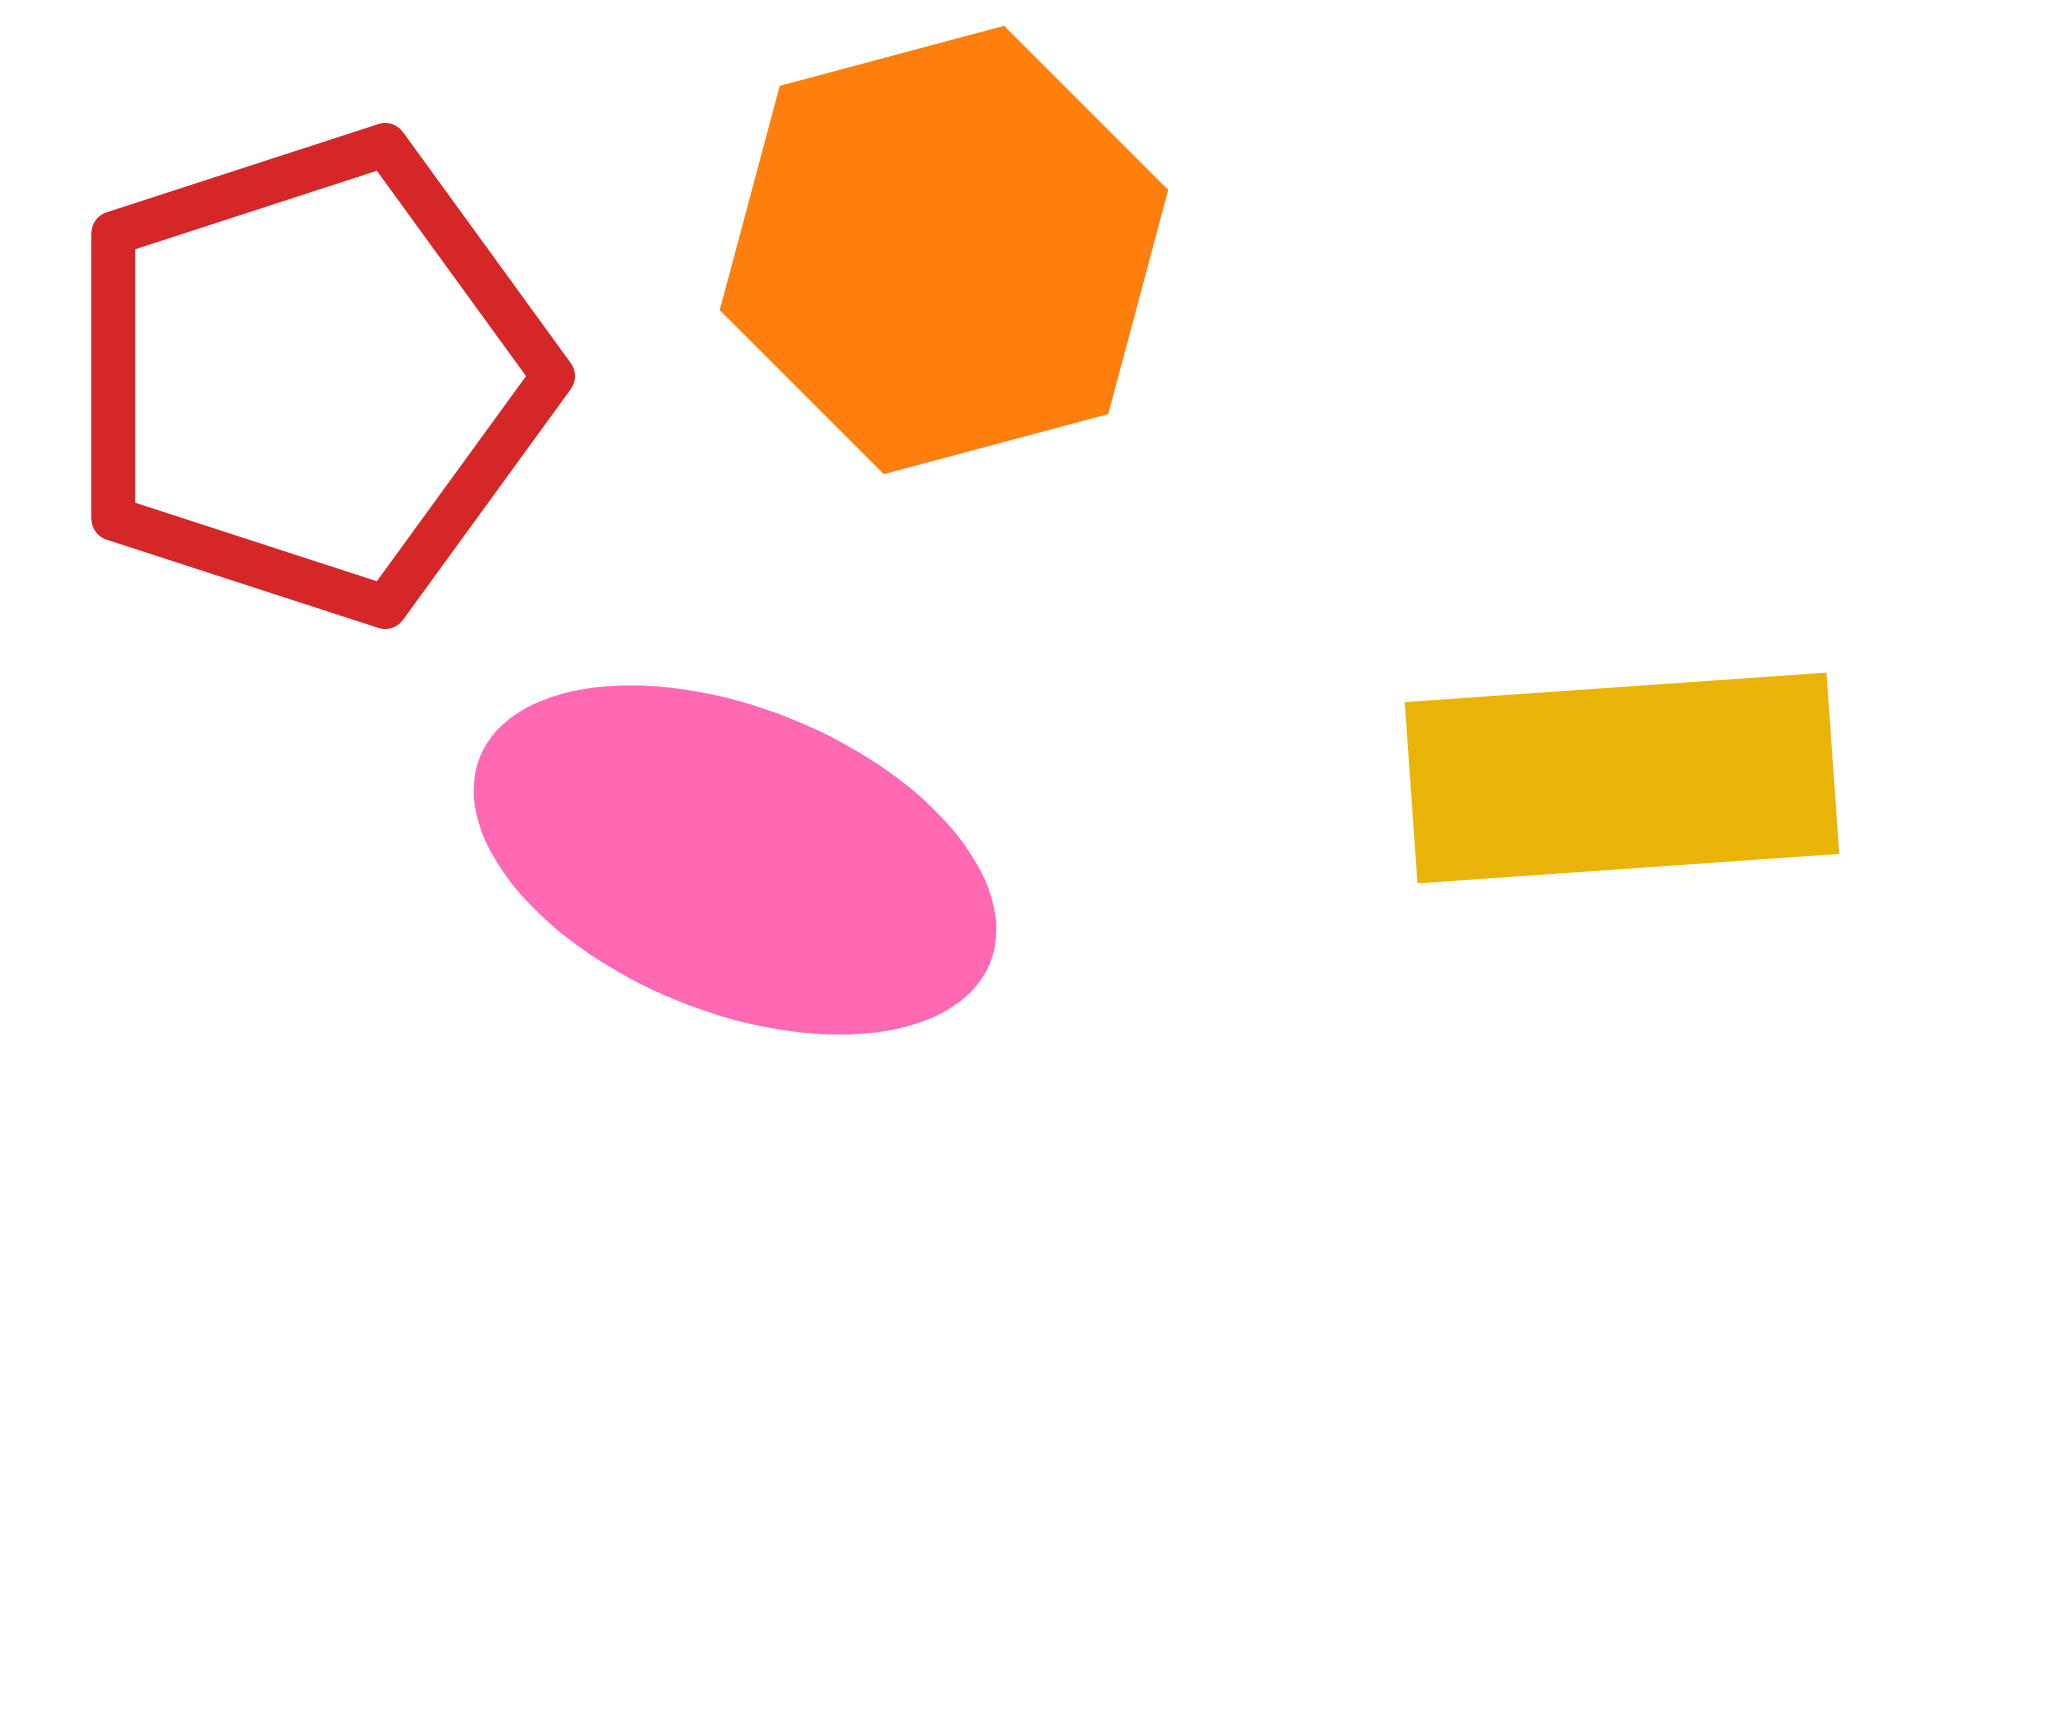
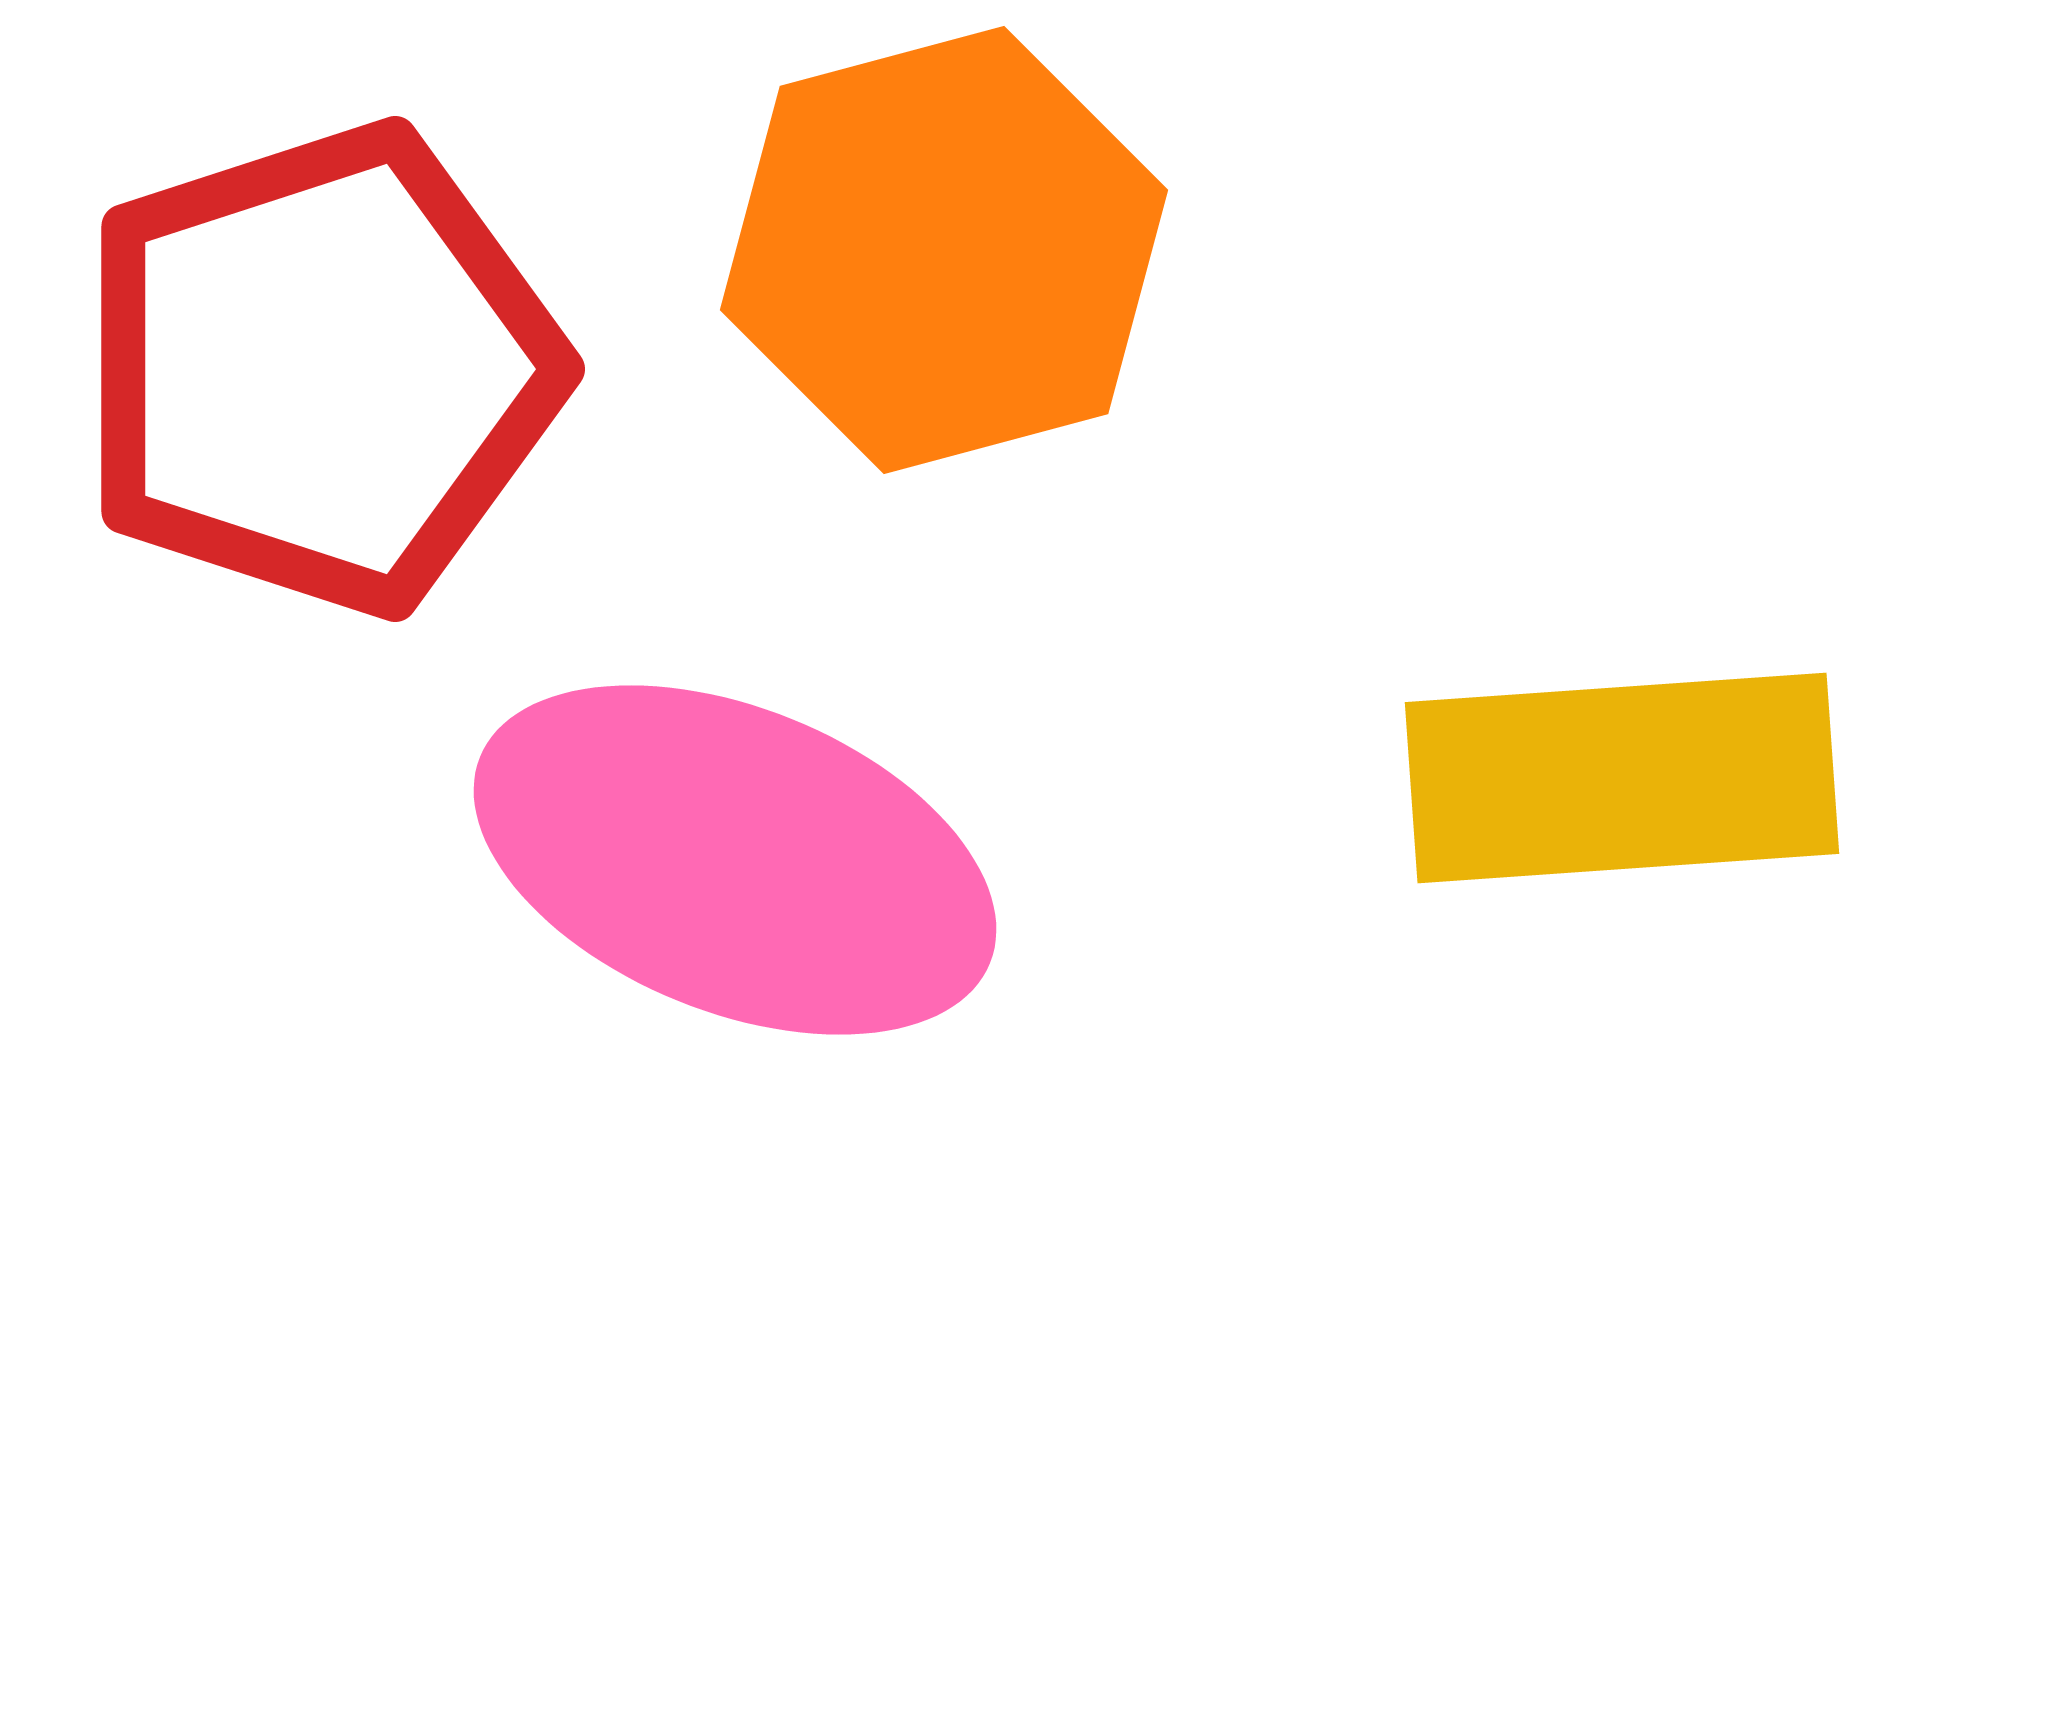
red pentagon: moved 10 px right, 7 px up
